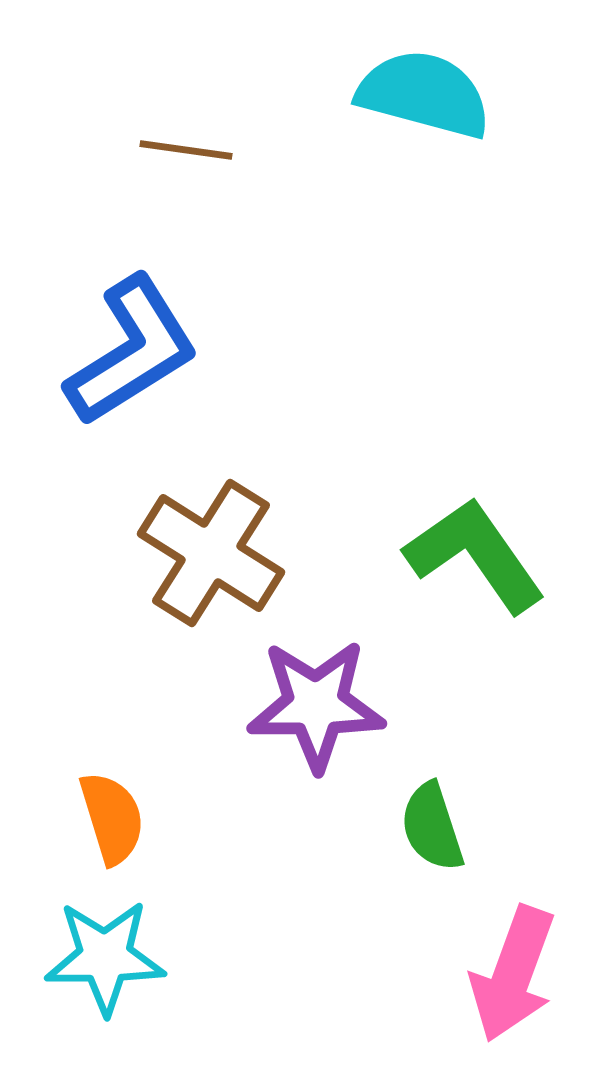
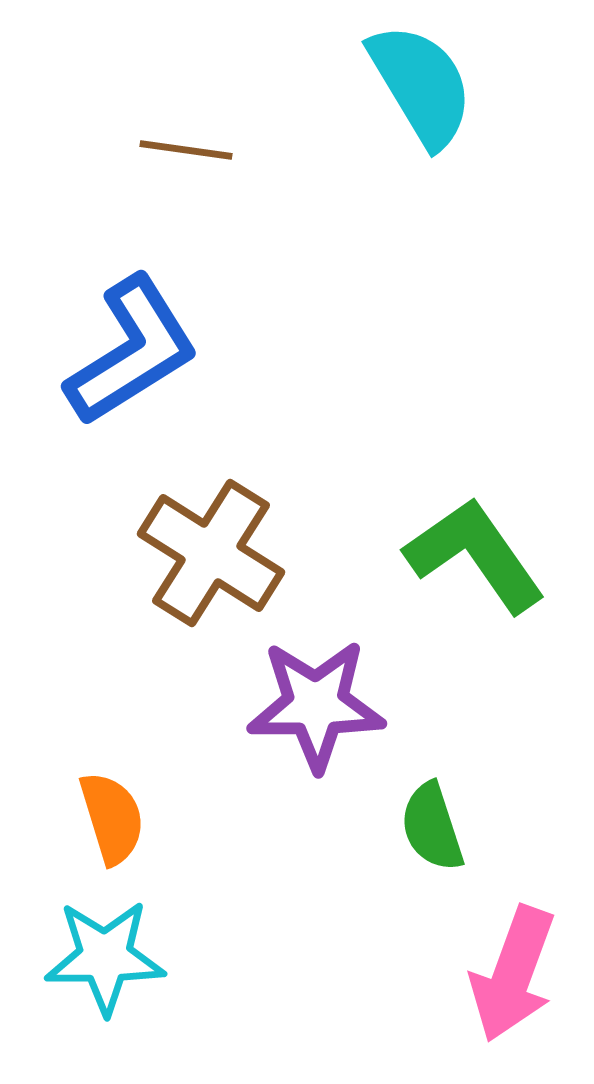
cyan semicircle: moved 3 px left, 9 px up; rotated 44 degrees clockwise
